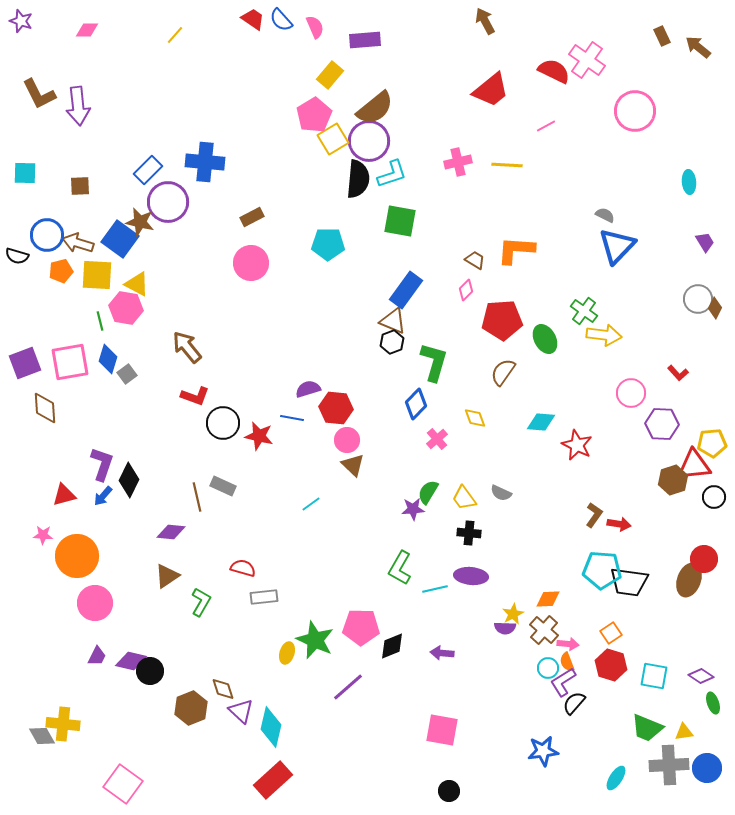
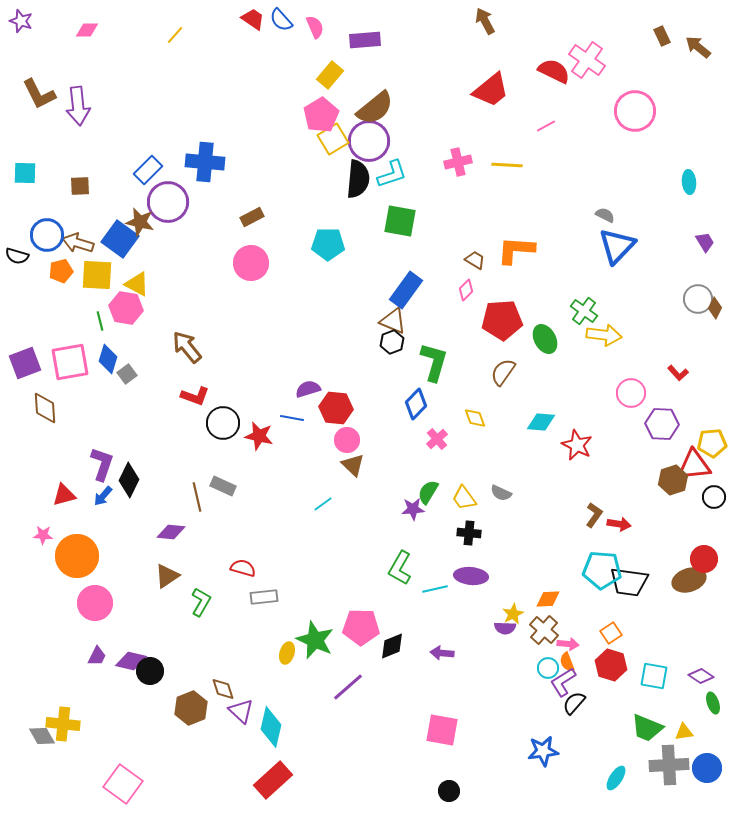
pink pentagon at (314, 115): moved 7 px right
cyan line at (311, 504): moved 12 px right
brown ellipse at (689, 580): rotated 52 degrees clockwise
